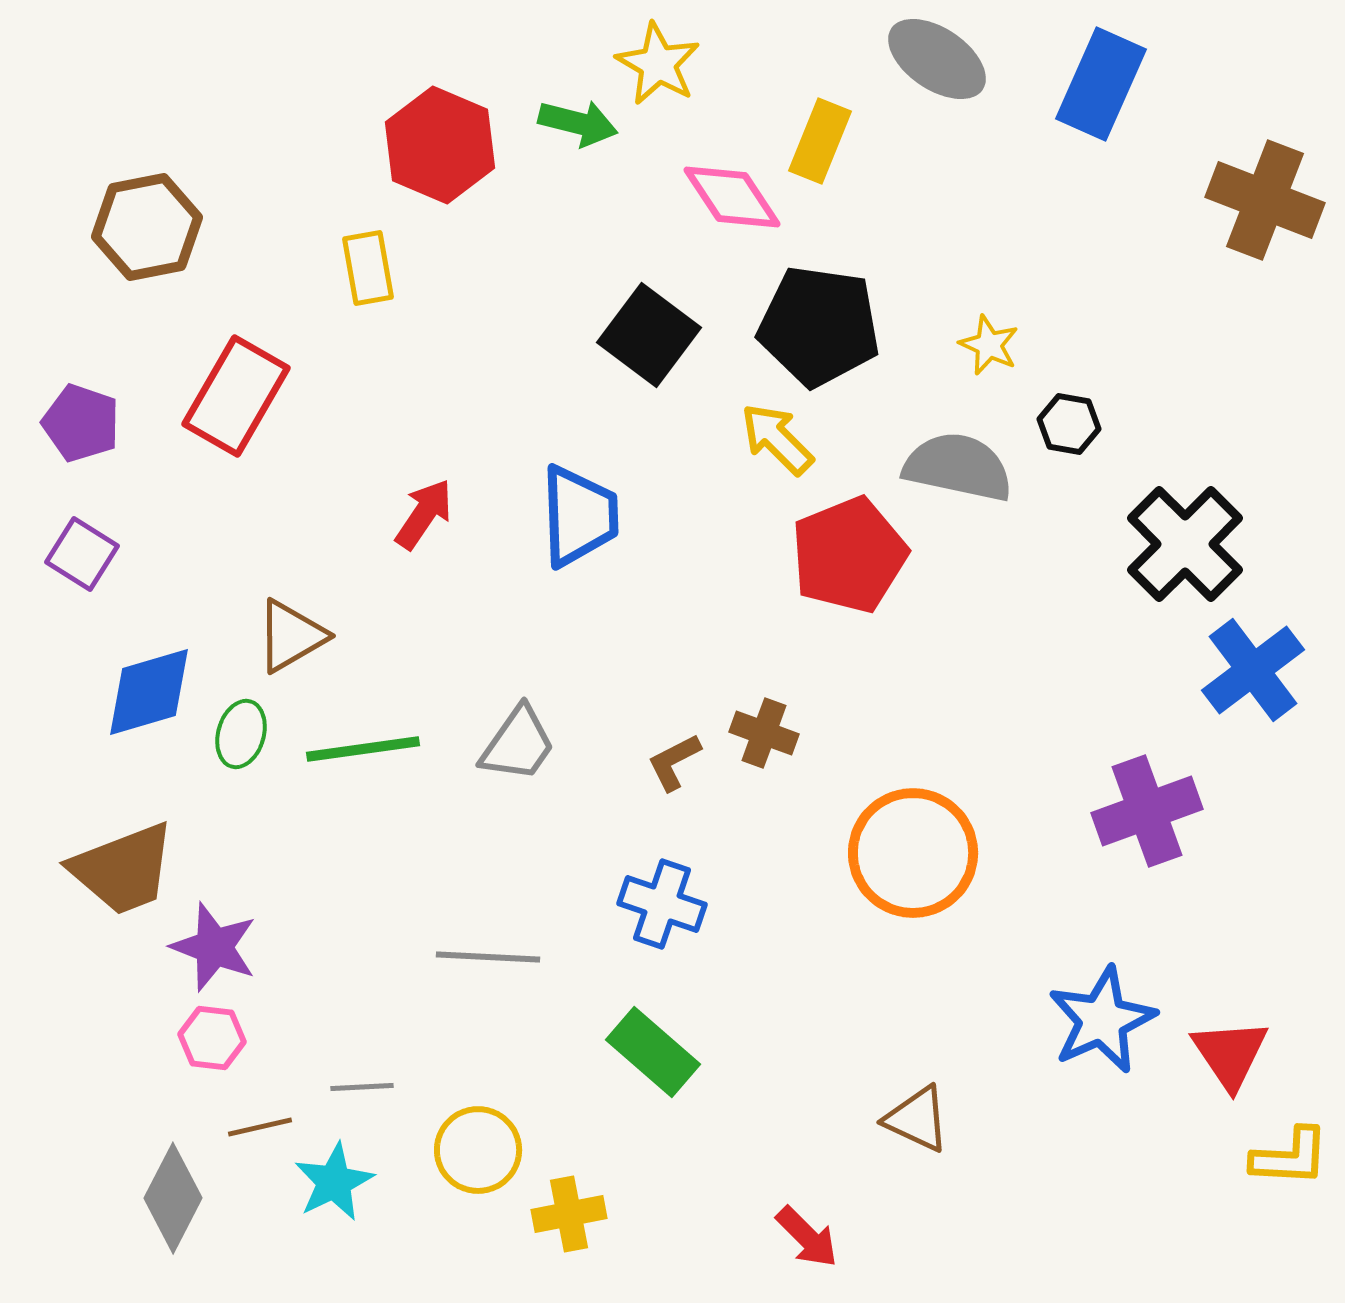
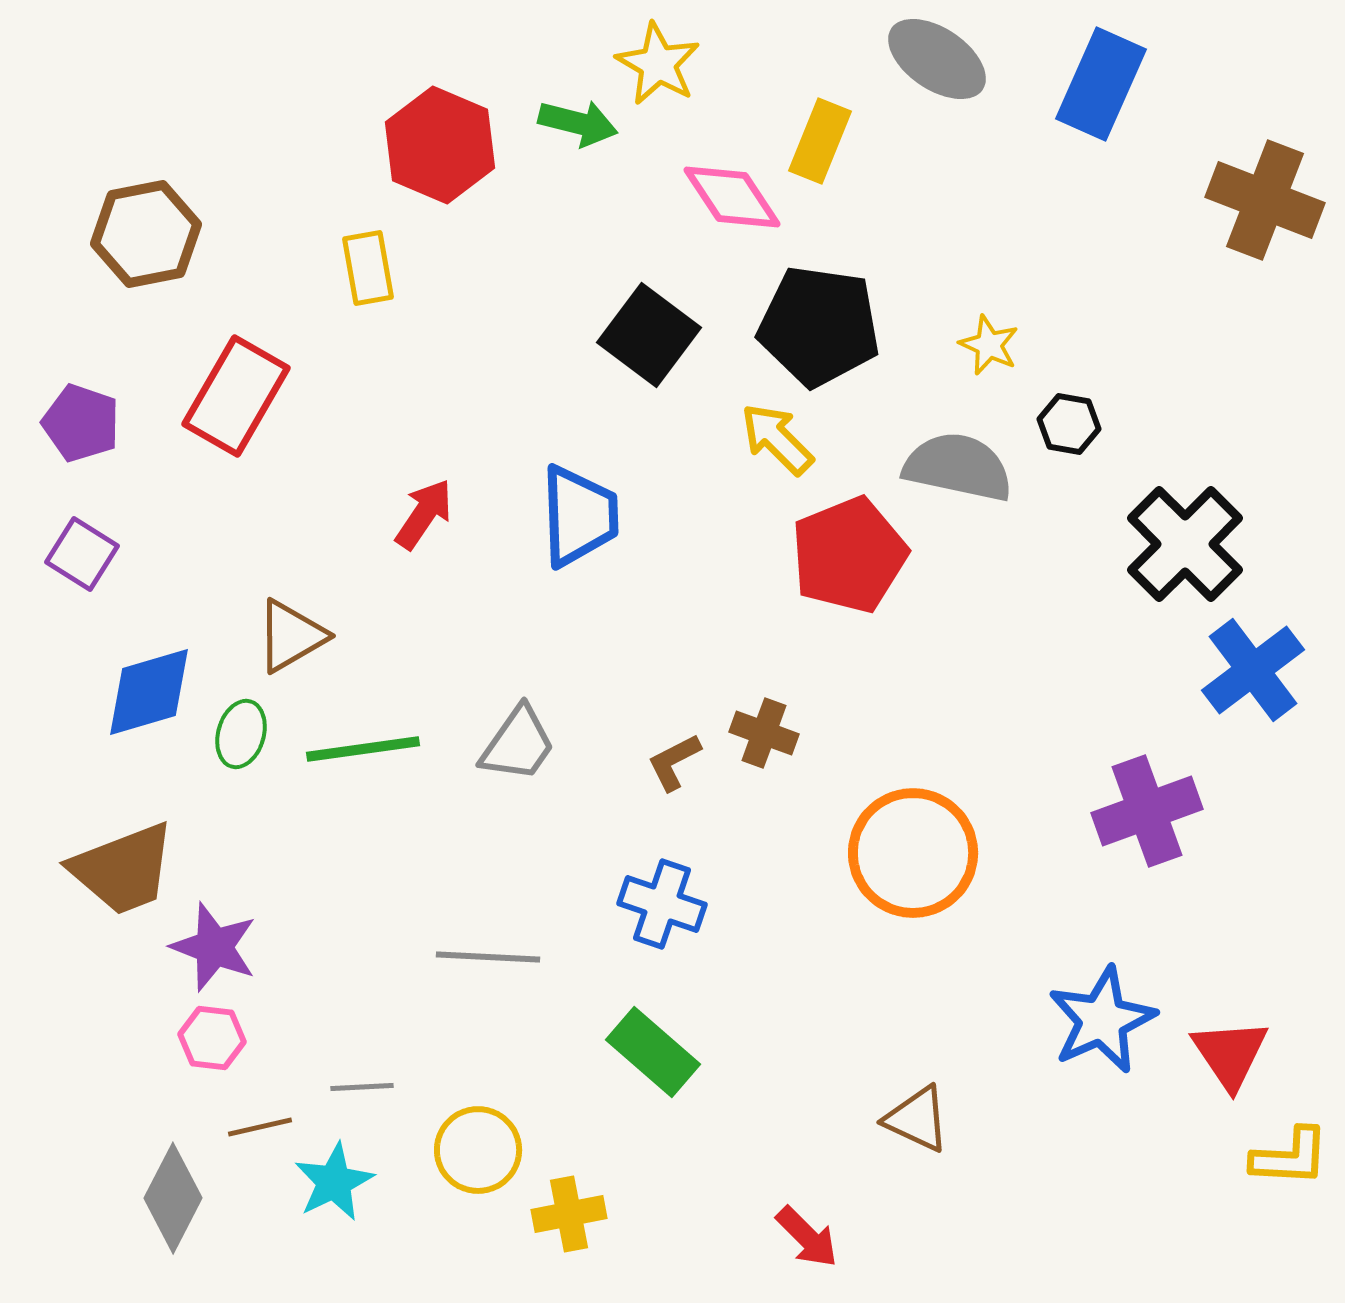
brown hexagon at (147, 227): moved 1 px left, 7 px down
